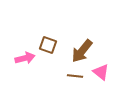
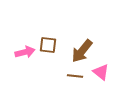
brown square: rotated 12 degrees counterclockwise
pink arrow: moved 6 px up
